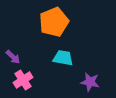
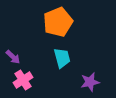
orange pentagon: moved 4 px right
cyan trapezoid: moved 1 px left; rotated 65 degrees clockwise
purple star: rotated 24 degrees counterclockwise
